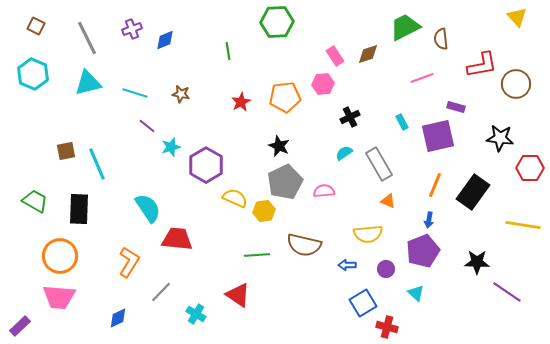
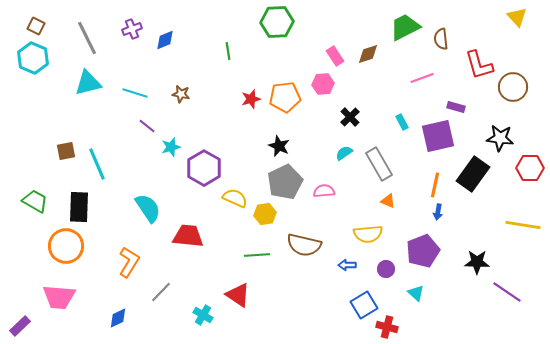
red L-shape at (482, 65): moved 3 px left; rotated 84 degrees clockwise
cyan hexagon at (33, 74): moved 16 px up
brown circle at (516, 84): moved 3 px left, 3 px down
red star at (241, 102): moved 10 px right, 3 px up; rotated 12 degrees clockwise
black cross at (350, 117): rotated 18 degrees counterclockwise
purple hexagon at (206, 165): moved 2 px left, 3 px down
orange line at (435, 185): rotated 10 degrees counterclockwise
black rectangle at (473, 192): moved 18 px up
black rectangle at (79, 209): moved 2 px up
yellow hexagon at (264, 211): moved 1 px right, 3 px down
blue arrow at (429, 220): moved 9 px right, 8 px up
red trapezoid at (177, 239): moved 11 px right, 3 px up
orange circle at (60, 256): moved 6 px right, 10 px up
blue square at (363, 303): moved 1 px right, 2 px down
cyan cross at (196, 314): moved 7 px right, 1 px down
